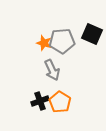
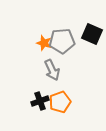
orange pentagon: rotated 20 degrees clockwise
